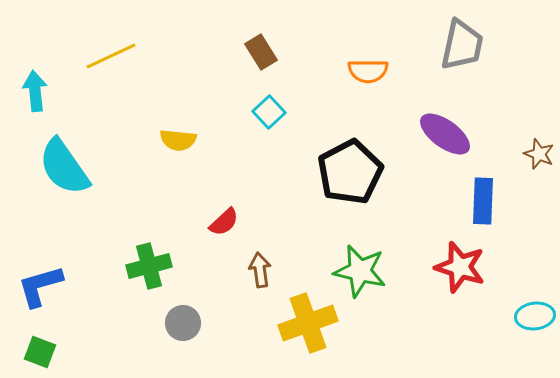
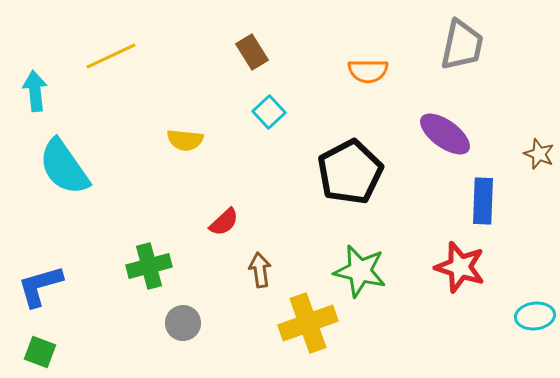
brown rectangle: moved 9 px left
yellow semicircle: moved 7 px right
